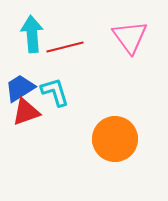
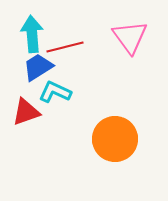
blue trapezoid: moved 18 px right, 21 px up
cyan L-shape: rotated 48 degrees counterclockwise
